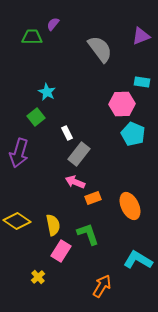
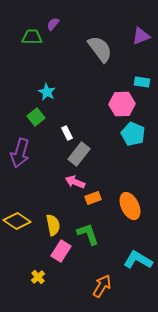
purple arrow: moved 1 px right
